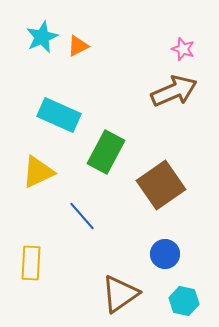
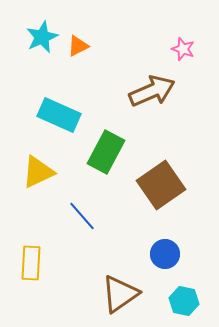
brown arrow: moved 22 px left
